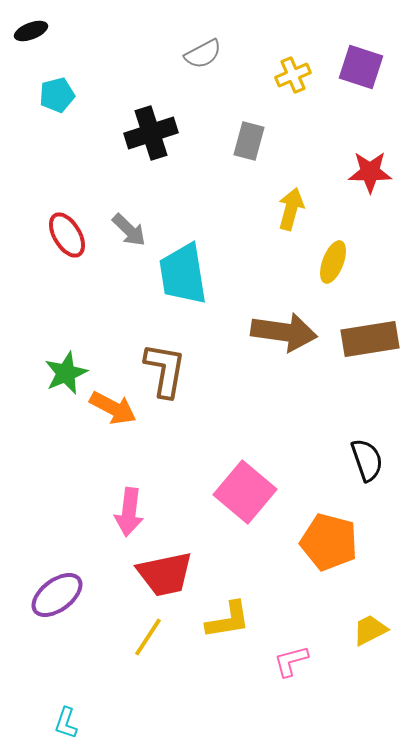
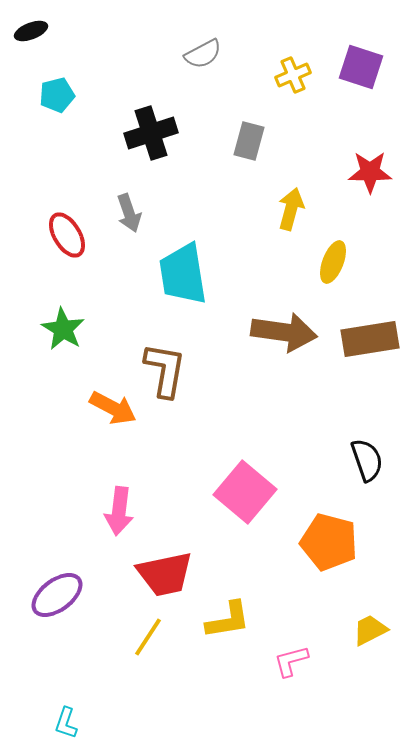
gray arrow: moved 17 px up; rotated 27 degrees clockwise
green star: moved 3 px left, 44 px up; rotated 18 degrees counterclockwise
pink arrow: moved 10 px left, 1 px up
